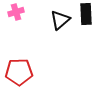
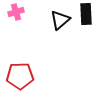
red pentagon: moved 1 px right, 4 px down
